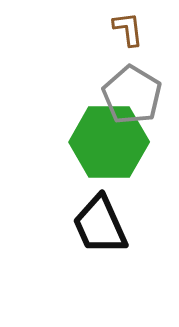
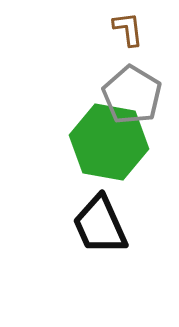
green hexagon: rotated 10 degrees clockwise
